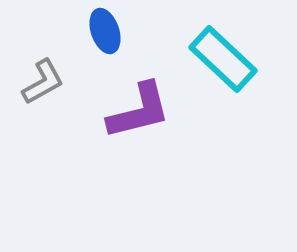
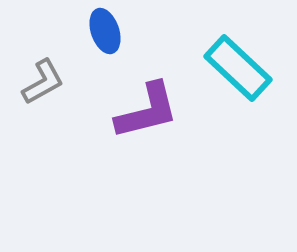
cyan rectangle: moved 15 px right, 9 px down
purple L-shape: moved 8 px right
